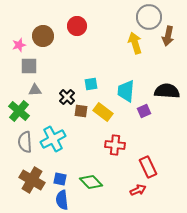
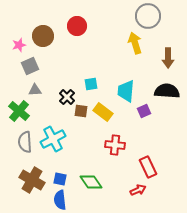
gray circle: moved 1 px left, 1 px up
brown arrow: moved 22 px down; rotated 12 degrees counterclockwise
gray square: moved 1 px right; rotated 24 degrees counterclockwise
green diamond: rotated 10 degrees clockwise
blue semicircle: moved 2 px left
